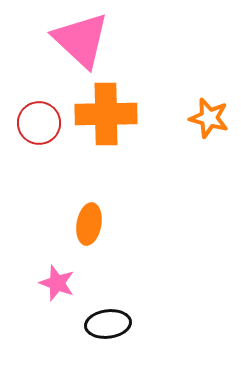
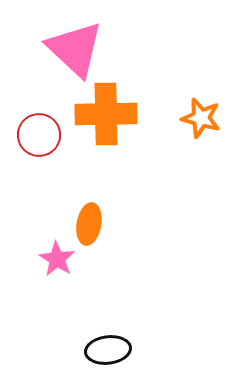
pink triangle: moved 6 px left, 9 px down
orange star: moved 8 px left
red circle: moved 12 px down
pink star: moved 24 px up; rotated 12 degrees clockwise
black ellipse: moved 26 px down
